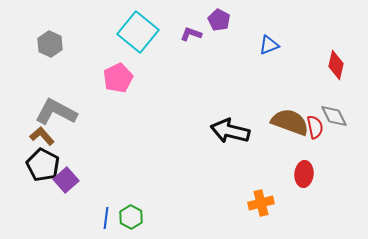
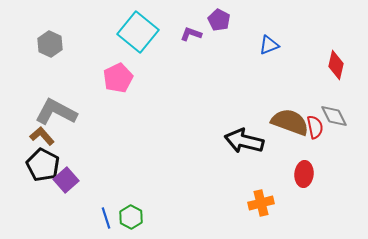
black arrow: moved 14 px right, 10 px down
blue line: rotated 25 degrees counterclockwise
